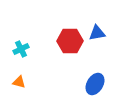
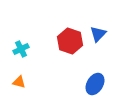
blue triangle: moved 1 px right, 1 px down; rotated 36 degrees counterclockwise
red hexagon: rotated 20 degrees clockwise
